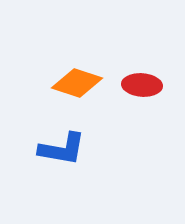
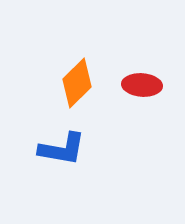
orange diamond: rotated 63 degrees counterclockwise
